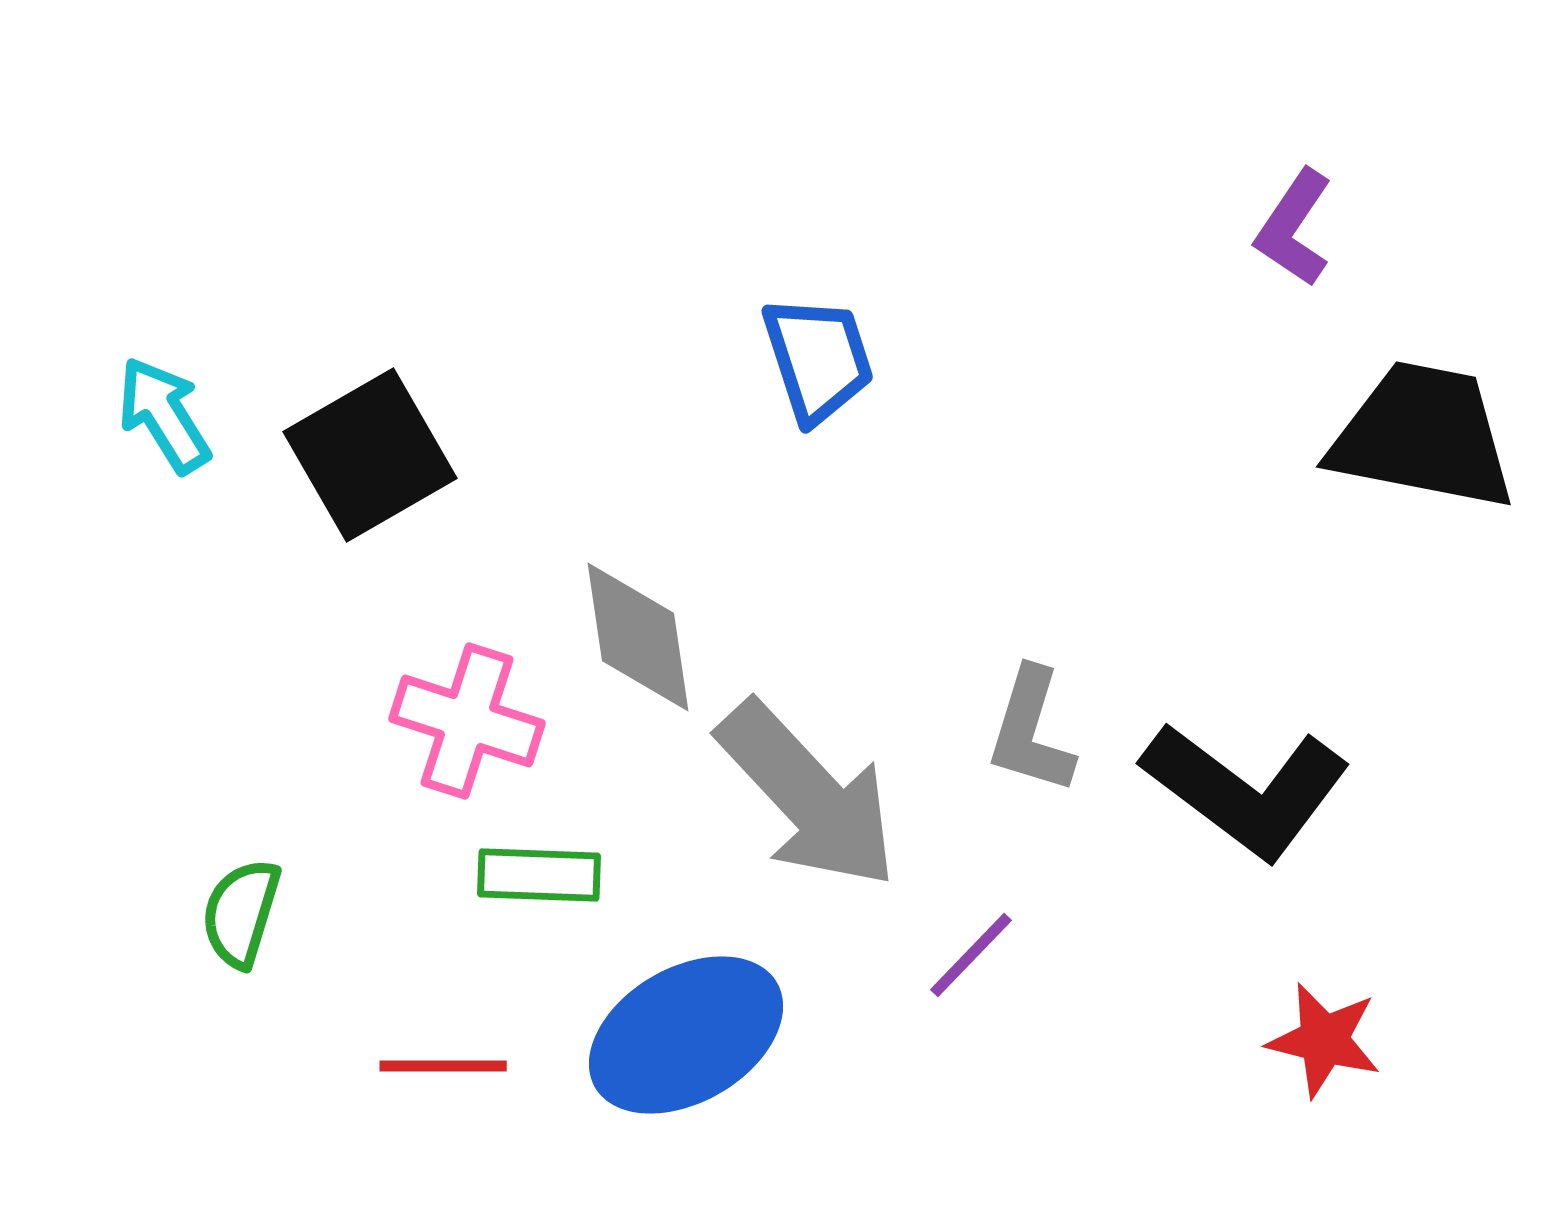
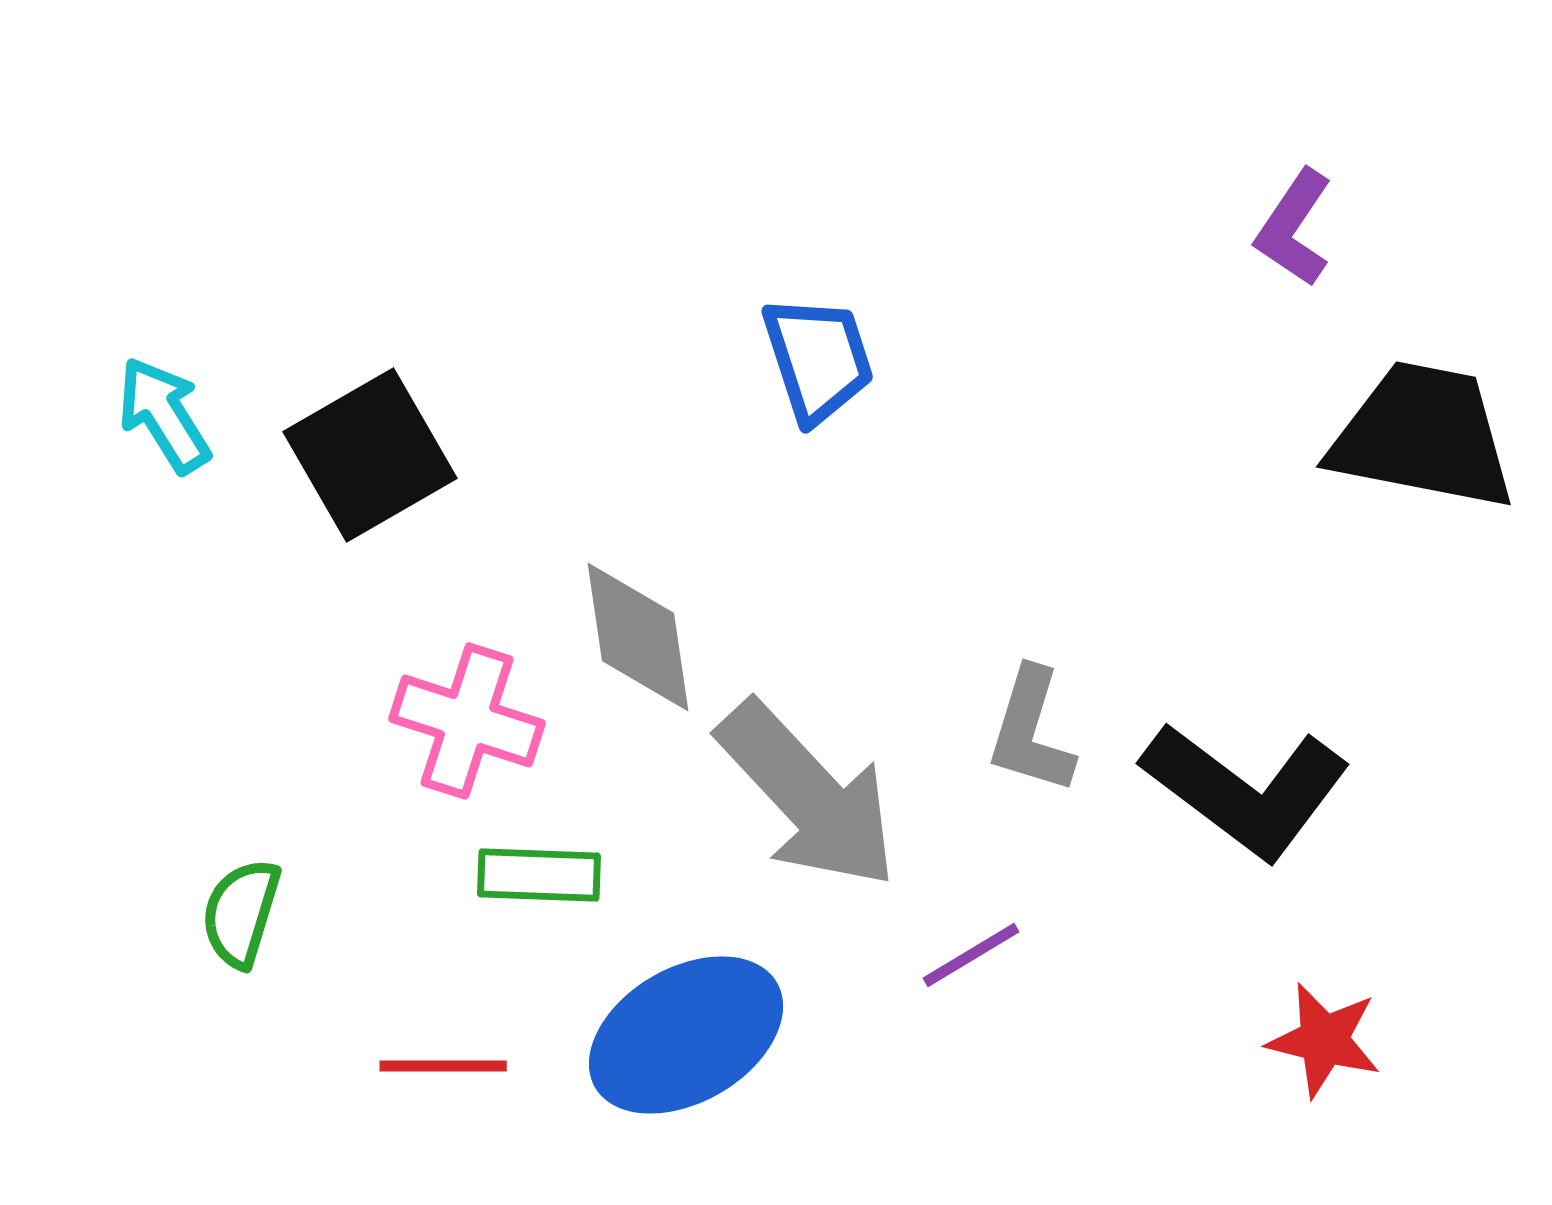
purple line: rotated 15 degrees clockwise
